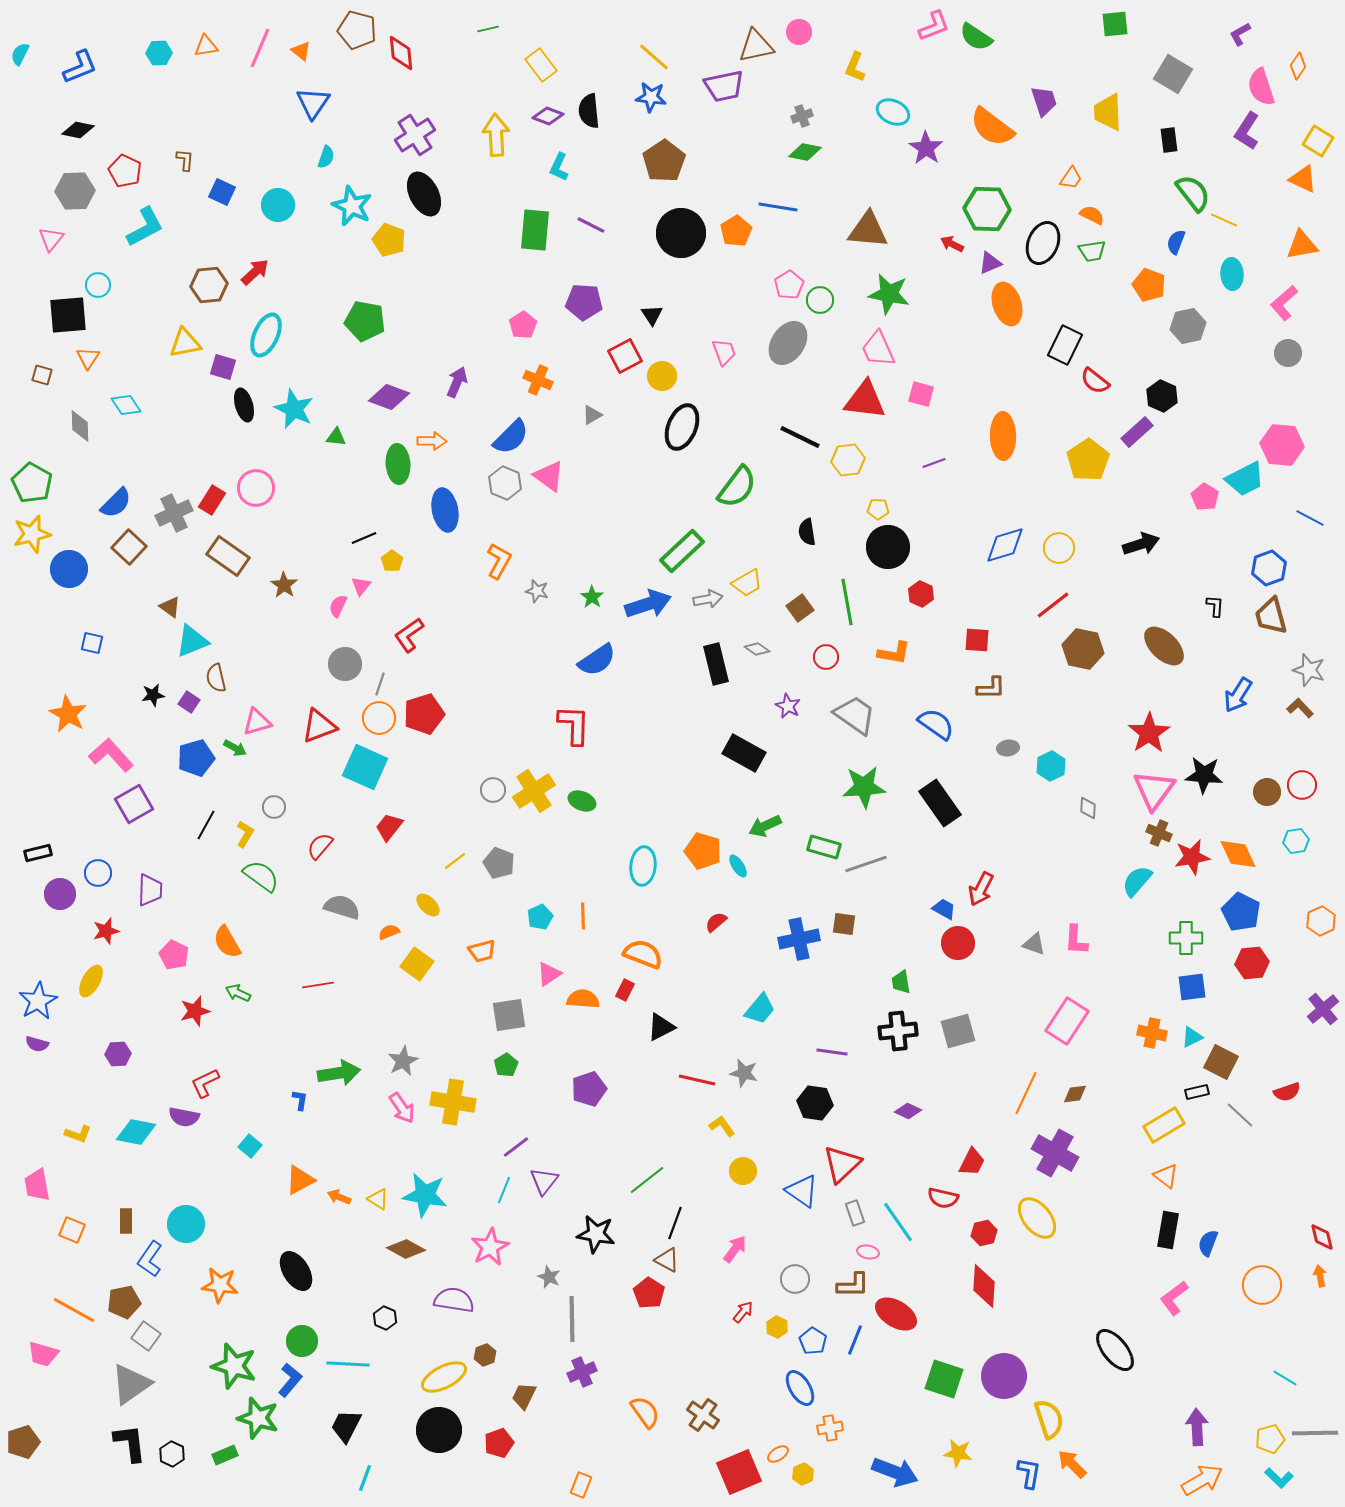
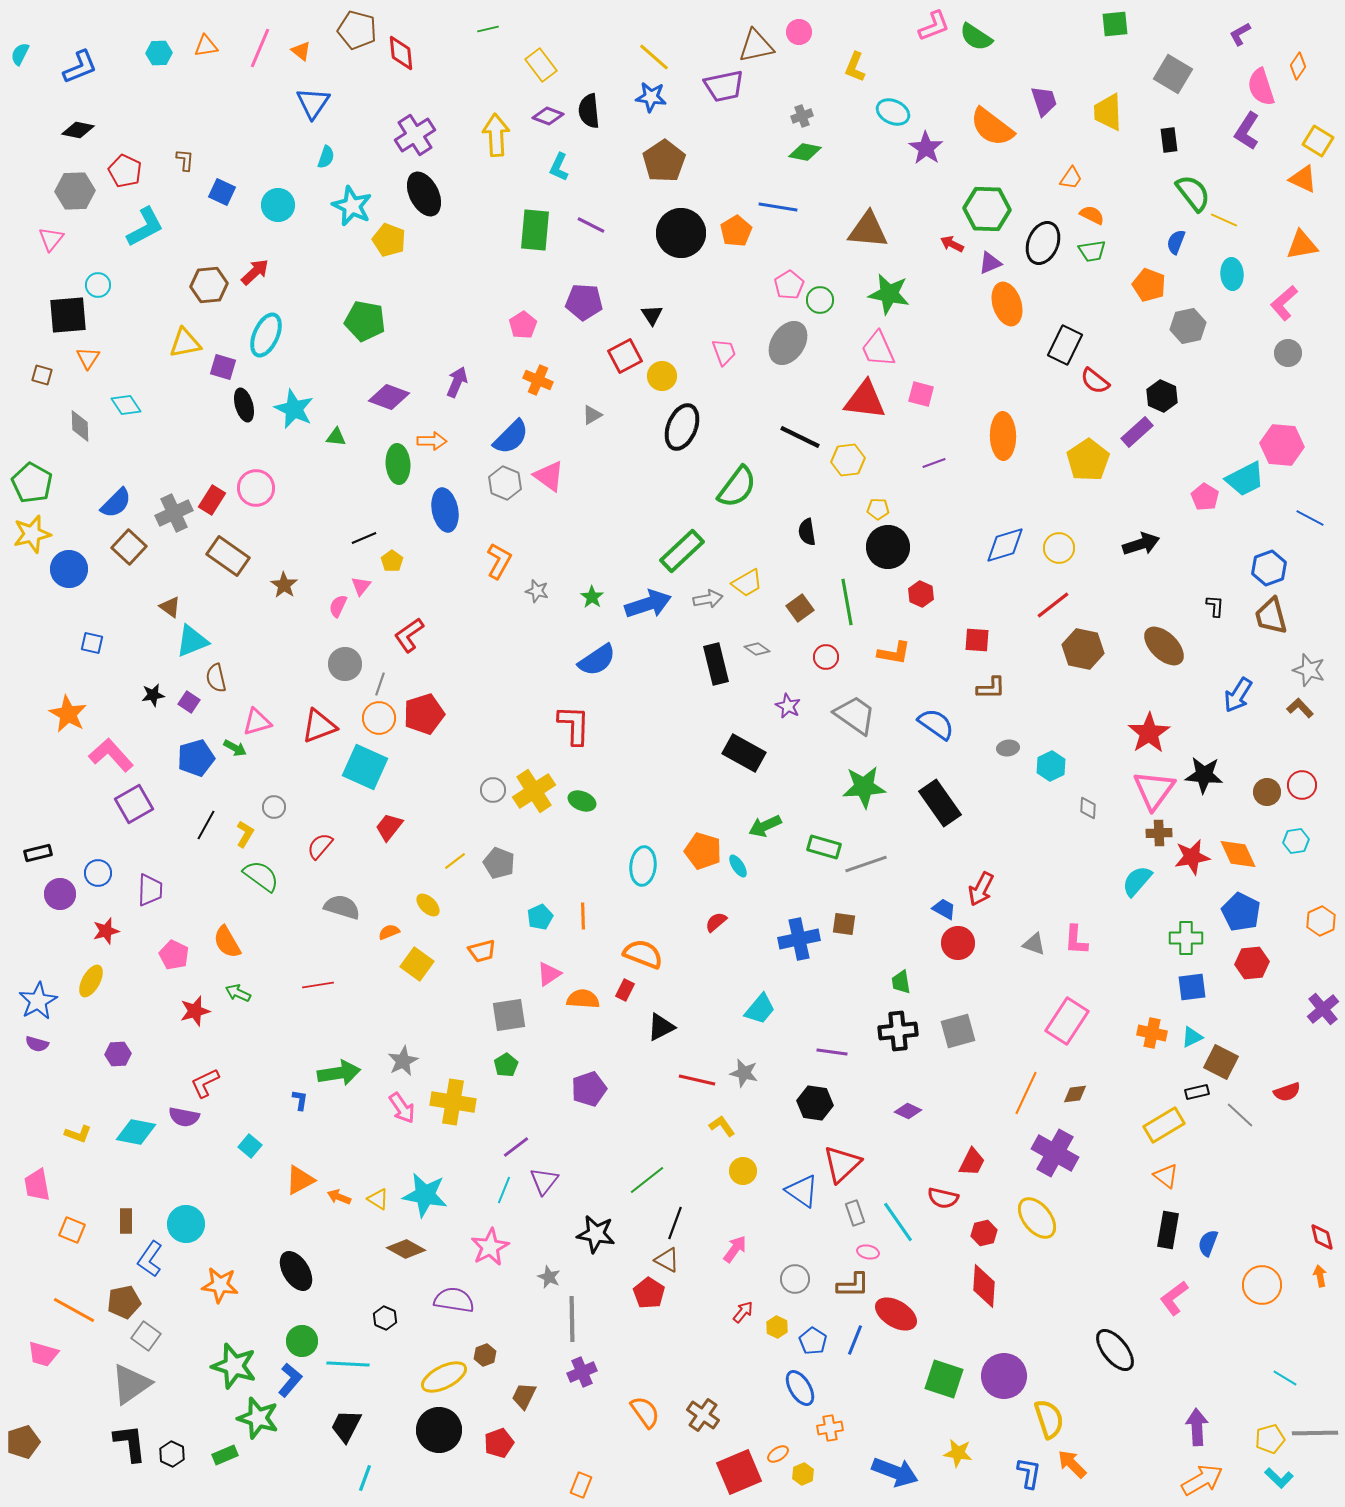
brown cross at (1159, 833): rotated 25 degrees counterclockwise
